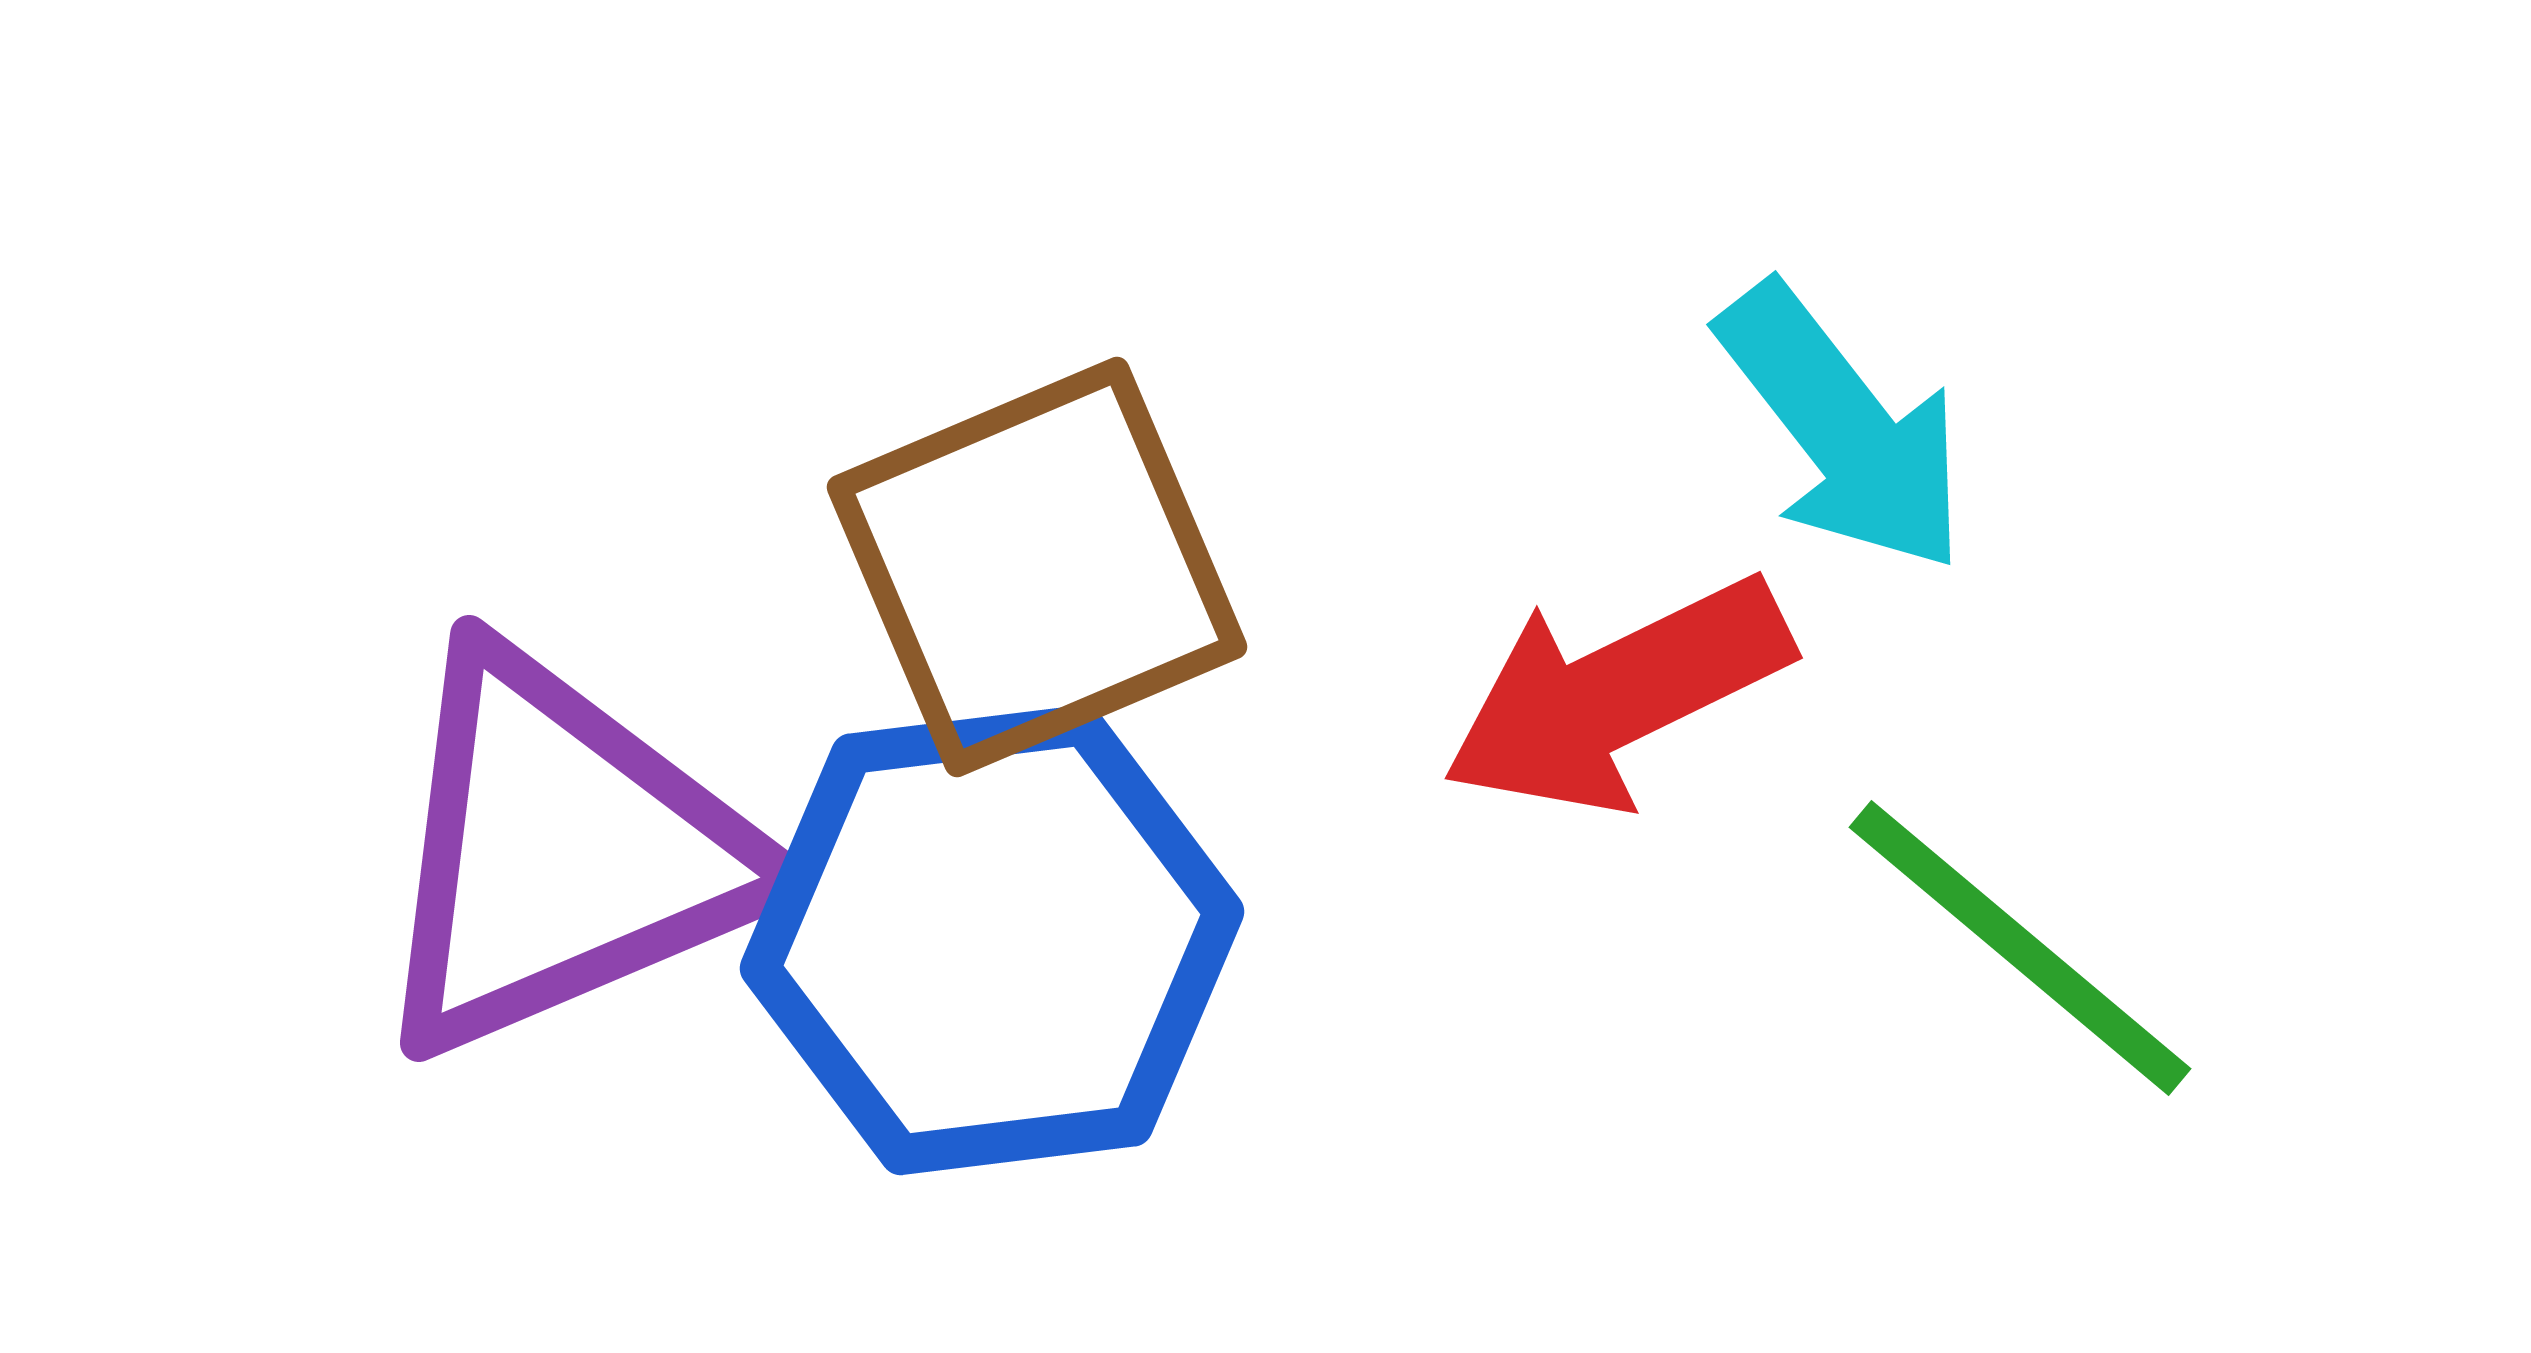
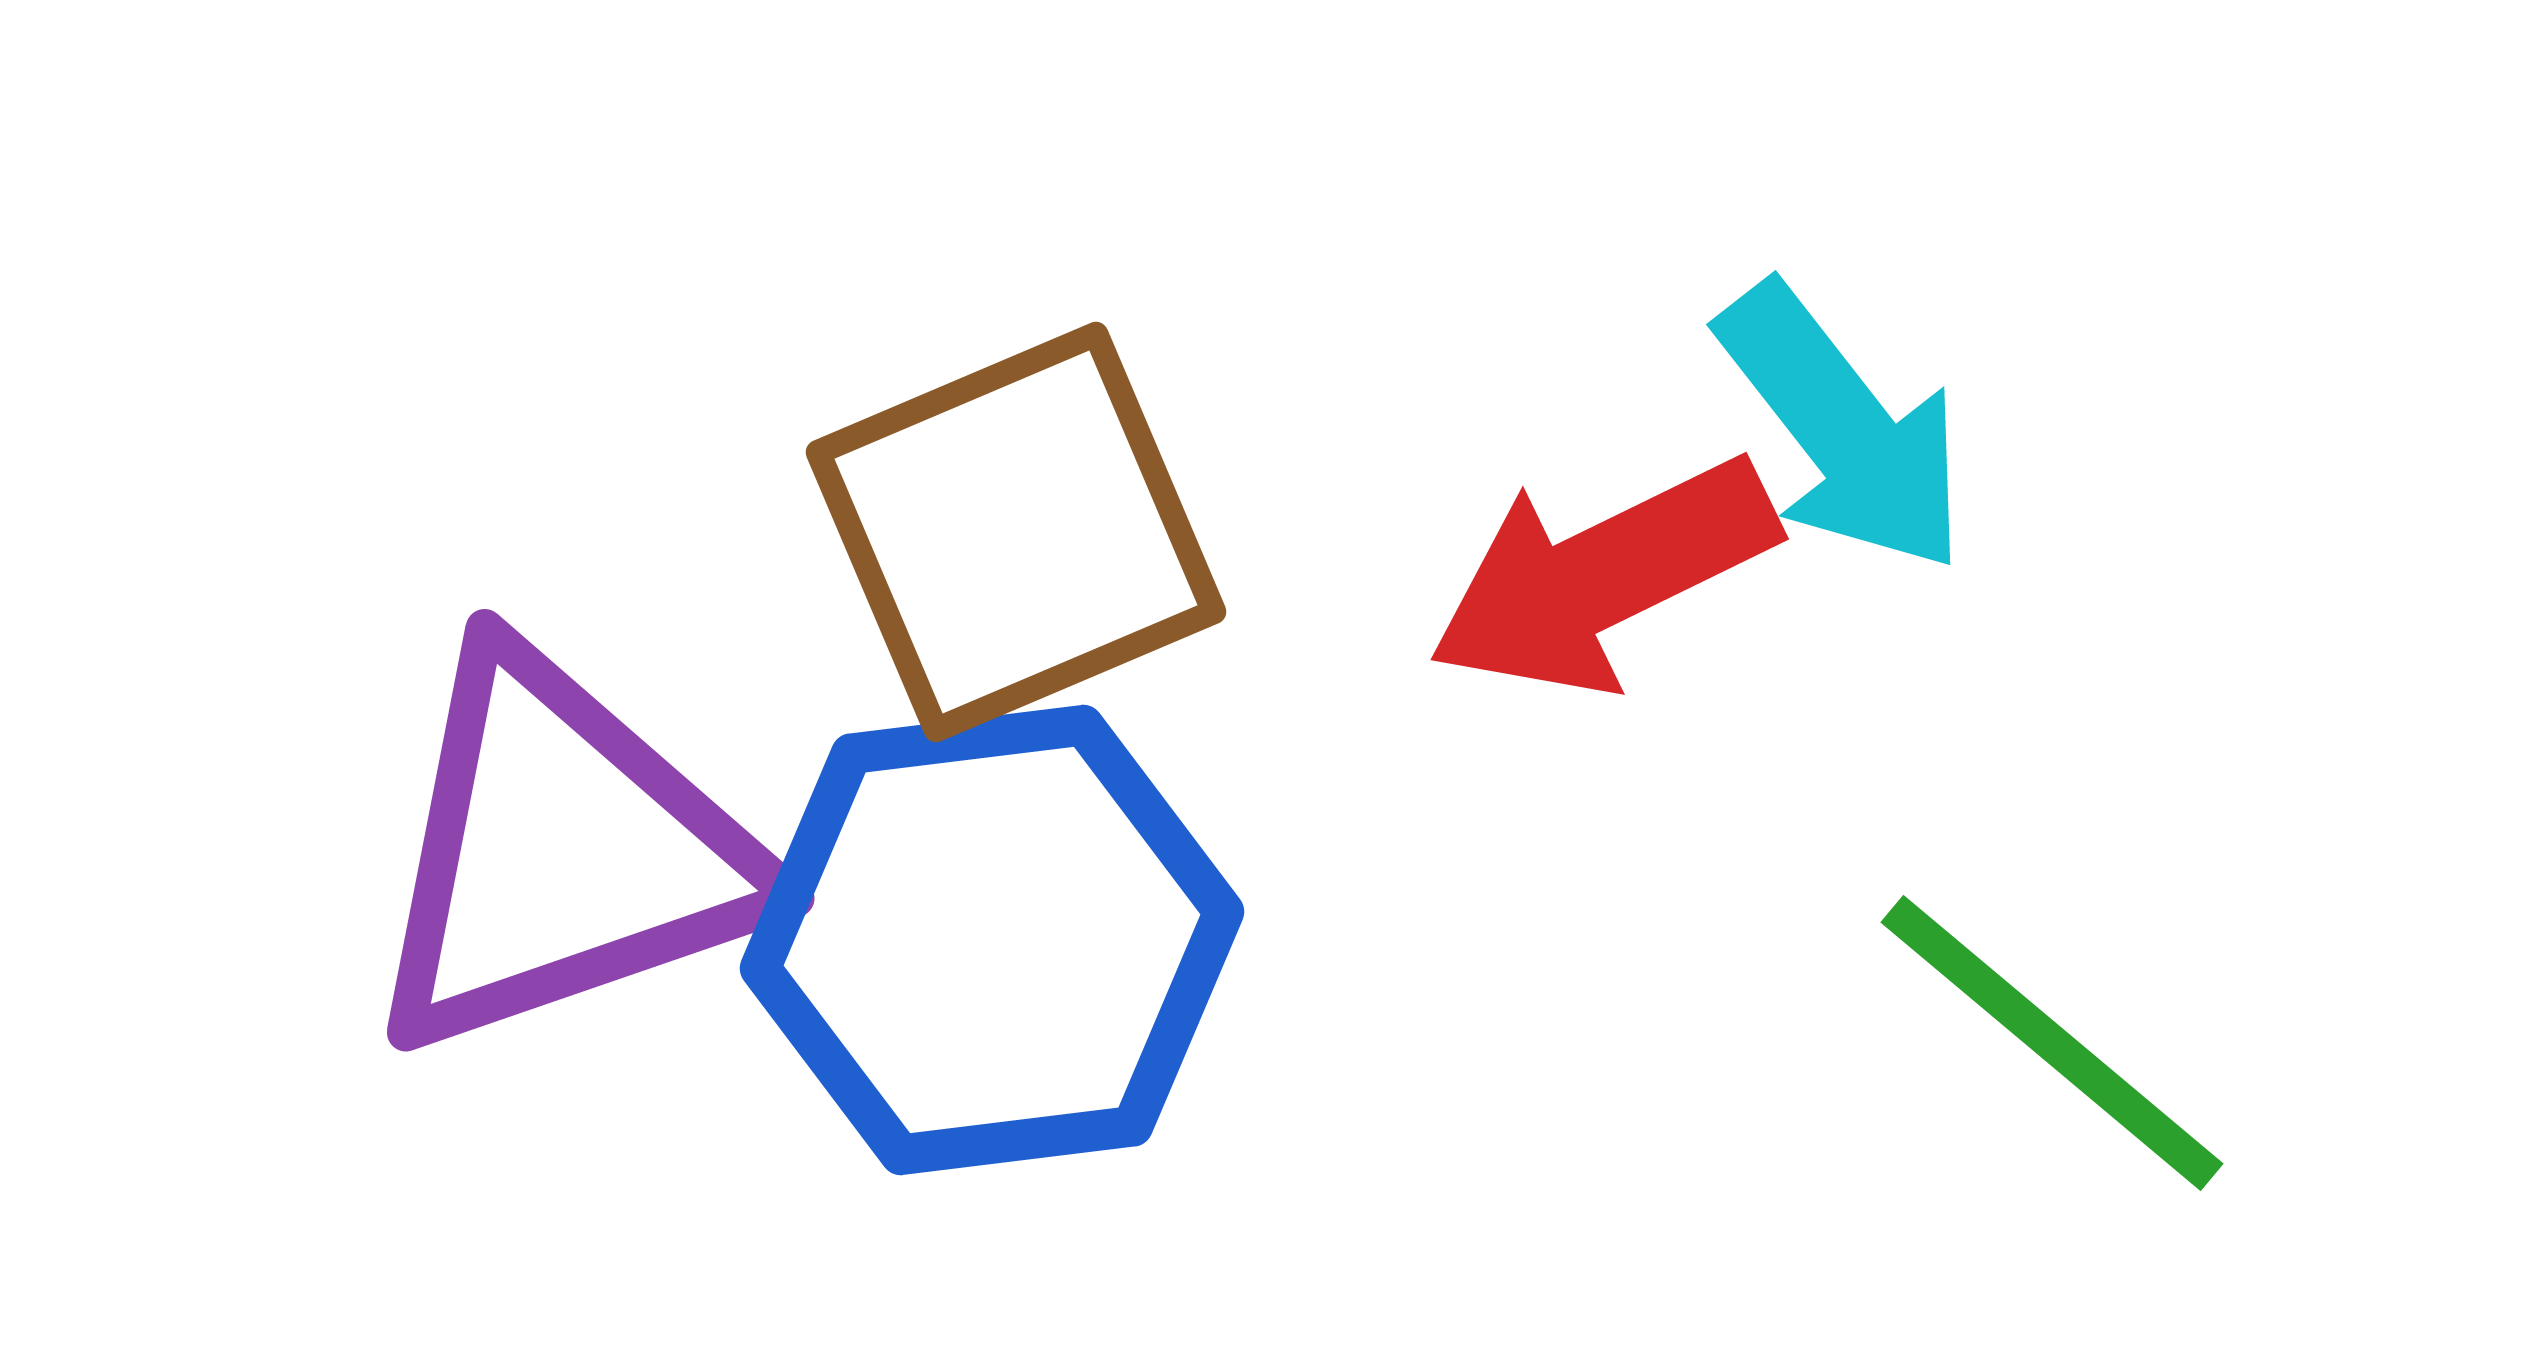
brown square: moved 21 px left, 35 px up
red arrow: moved 14 px left, 119 px up
purple triangle: rotated 4 degrees clockwise
green line: moved 32 px right, 95 px down
